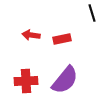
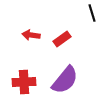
red rectangle: rotated 24 degrees counterclockwise
red cross: moved 2 px left, 1 px down
